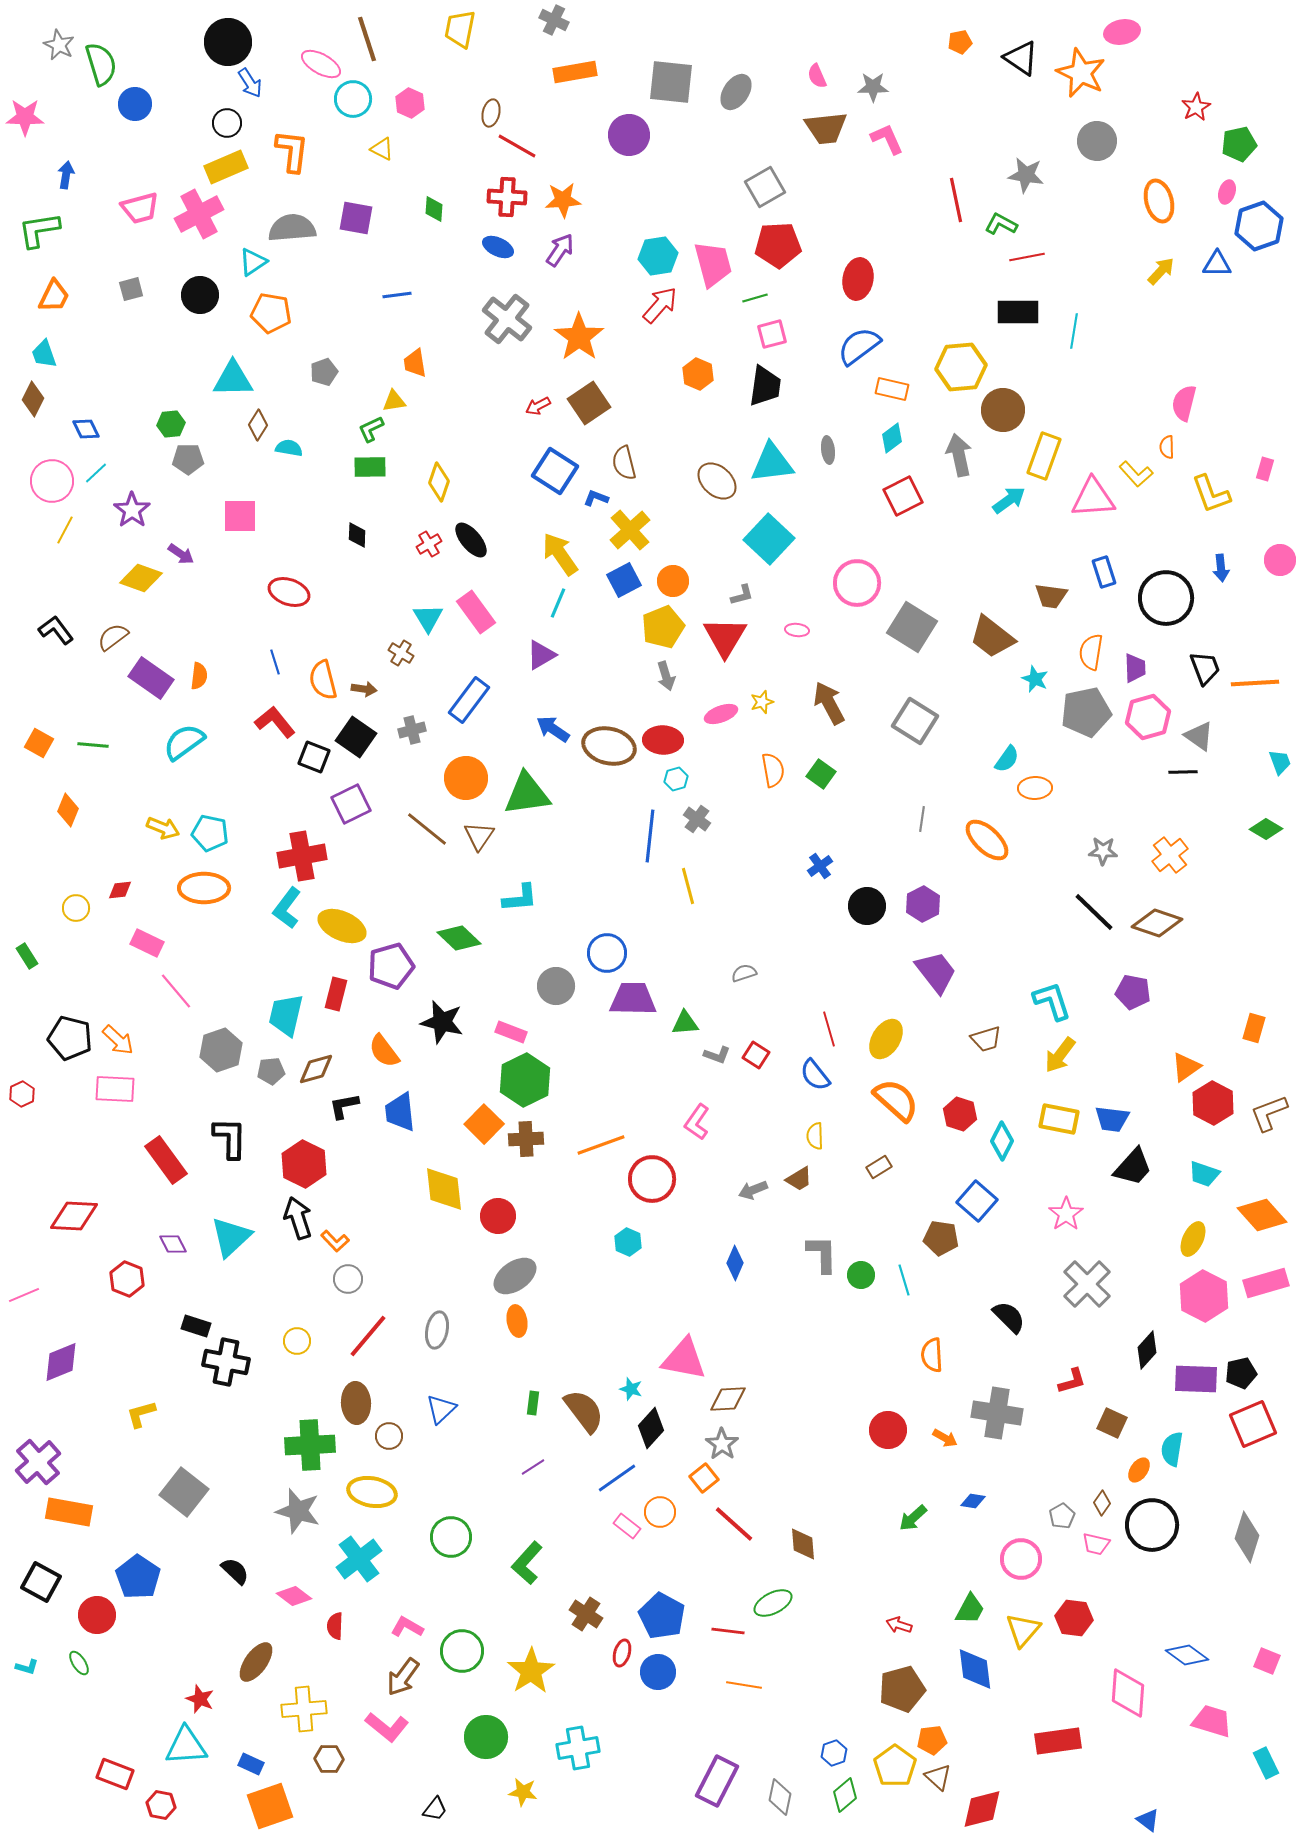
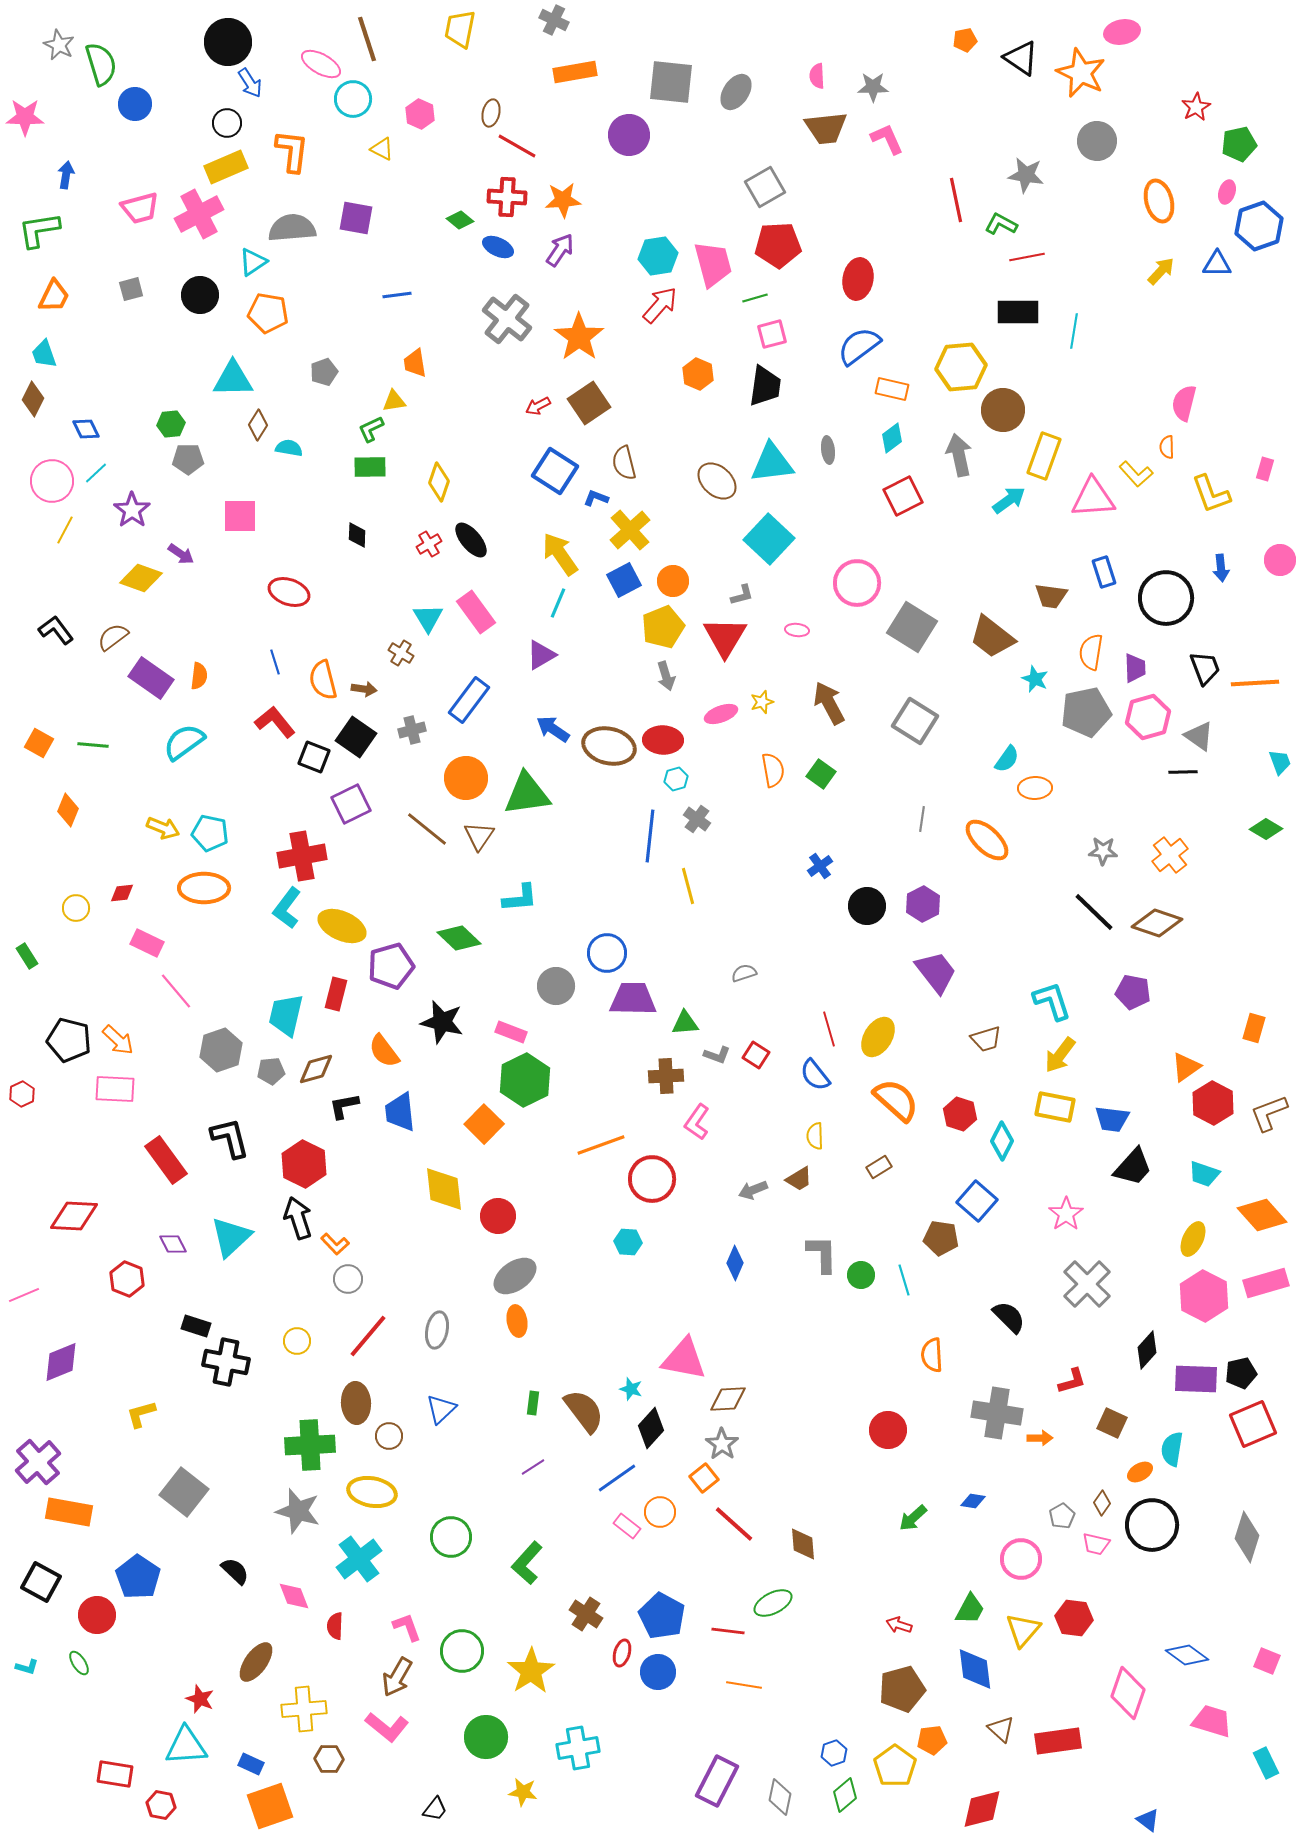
orange pentagon at (960, 42): moved 5 px right, 2 px up
pink semicircle at (817, 76): rotated 20 degrees clockwise
pink hexagon at (410, 103): moved 10 px right, 11 px down
green diamond at (434, 209): moved 26 px right, 11 px down; rotated 56 degrees counterclockwise
orange pentagon at (271, 313): moved 3 px left
red diamond at (120, 890): moved 2 px right, 3 px down
black pentagon at (70, 1038): moved 1 px left, 2 px down
yellow ellipse at (886, 1039): moved 8 px left, 2 px up
yellow rectangle at (1059, 1119): moved 4 px left, 12 px up
black L-shape at (230, 1138): rotated 15 degrees counterclockwise
brown cross at (526, 1139): moved 140 px right, 63 px up
orange L-shape at (335, 1241): moved 3 px down
cyan hexagon at (628, 1242): rotated 20 degrees counterclockwise
orange arrow at (945, 1438): moved 95 px right; rotated 30 degrees counterclockwise
orange ellipse at (1139, 1470): moved 1 px right, 2 px down; rotated 25 degrees clockwise
pink diamond at (294, 1596): rotated 32 degrees clockwise
pink L-shape at (407, 1627): rotated 40 degrees clockwise
brown arrow at (403, 1677): moved 6 px left; rotated 6 degrees counterclockwise
pink diamond at (1128, 1693): rotated 15 degrees clockwise
red rectangle at (115, 1774): rotated 12 degrees counterclockwise
brown triangle at (938, 1777): moved 63 px right, 48 px up
